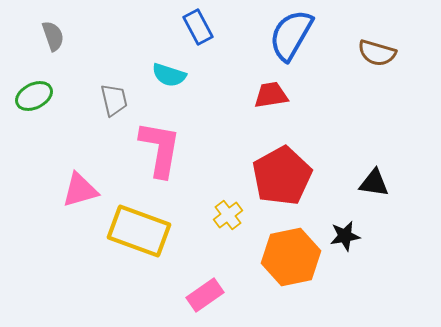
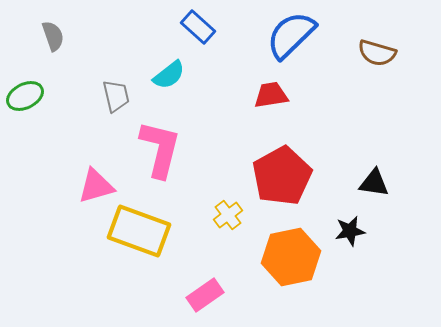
blue rectangle: rotated 20 degrees counterclockwise
blue semicircle: rotated 16 degrees clockwise
cyan semicircle: rotated 56 degrees counterclockwise
green ellipse: moved 9 px left
gray trapezoid: moved 2 px right, 4 px up
pink L-shape: rotated 4 degrees clockwise
pink triangle: moved 16 px right, 4 px up
black star: moved 5 px right, 5 px up
